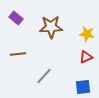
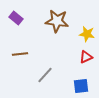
brown star: moved 6 px right, 6 px up; rotated 10 degrees clockwise
brown line: moved 2 px right
gray line: moved 1 px right, 1 px up
blue square: moved 2 px left, 1 px up
